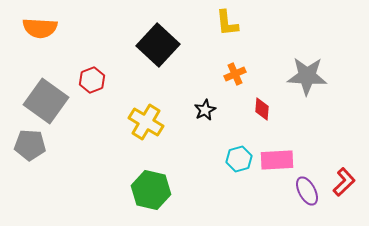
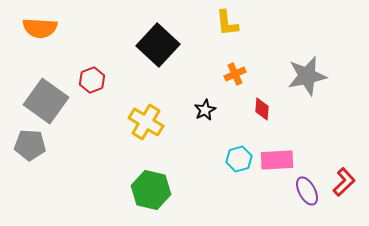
gray star: rotated 15 degrees counterclockwise
